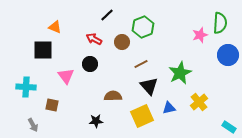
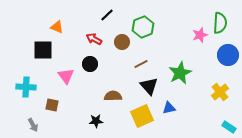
orange triangle: moved 2 px right
yellow cross: moved 21 px right, 10 px up
